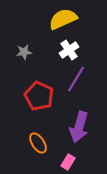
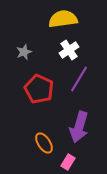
yellow semicircle: rotated 16 degrees clockwise
gray star: rotated 14 degrees counterclockwise
purple line: moved 3 px right
red pentagon: moved 7 px up
orange ellipse: moved 6 px right
